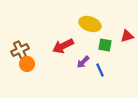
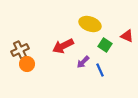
red triangle: rotated 40 degrees clockwise
green square: rotated 24 degrees clockwise
